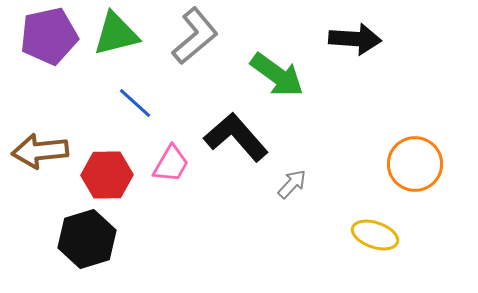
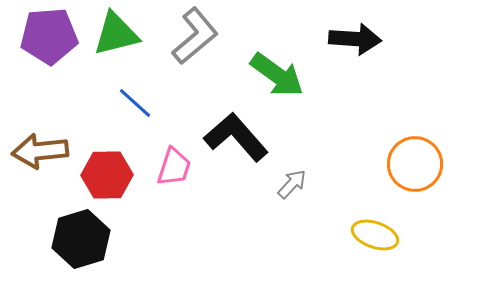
purple pentagon: rotated 8 degrees clockwise
pink trapezoid: moved 3 px right, 3 px down; rotated 12 degrees counterclockwise
black hexagon: moved 6 px left
